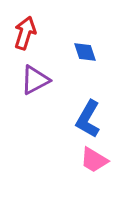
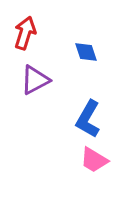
blue diamond: moved 1 px right
